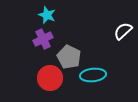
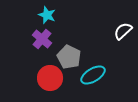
purple cross: moved 1 px left; rotated 24 degrees counterclockwise
cyan ellipse: rotated 25 degrees counterclockwise
